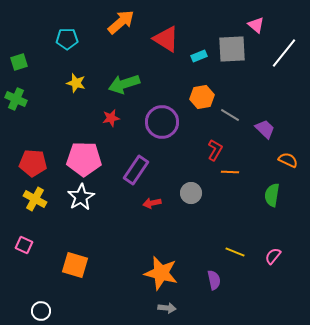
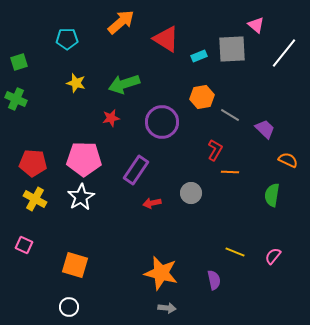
white circle: moved 28 px right, 4 px up
